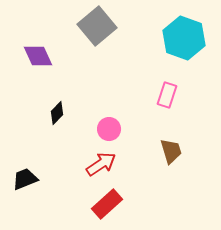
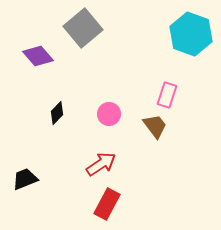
gray square: moved 14 px left, 2 px down
cyan hexagon: moved 7 px right, 4 px up
purple diamond: rotated 16 degrees counterclockwise
pink circle: moved 15 px up
brown trapezoid: moved 16 px left, 25 px up; rotated 20 degrees counterclockwise
red rectangle: rotated 20 degrees counterclockwise
